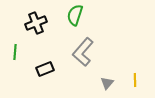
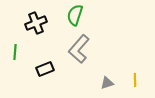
gray L-shape: moved 4 px left, 3 px up
gray triangle: rotated 32 degrees clockwise
